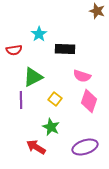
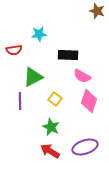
cyan star: rotated 28 degrees clockwise
black rectangle: moved 3 px right, 6 px down
pink semicircle: rotated 12 degrees clockwise
purple line: moved 1 px left, 1 px down
red arrow: moved 14 px right, 4 px down
